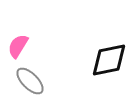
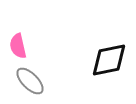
pink semicircle: rotated 45 degrees counterclockwise
